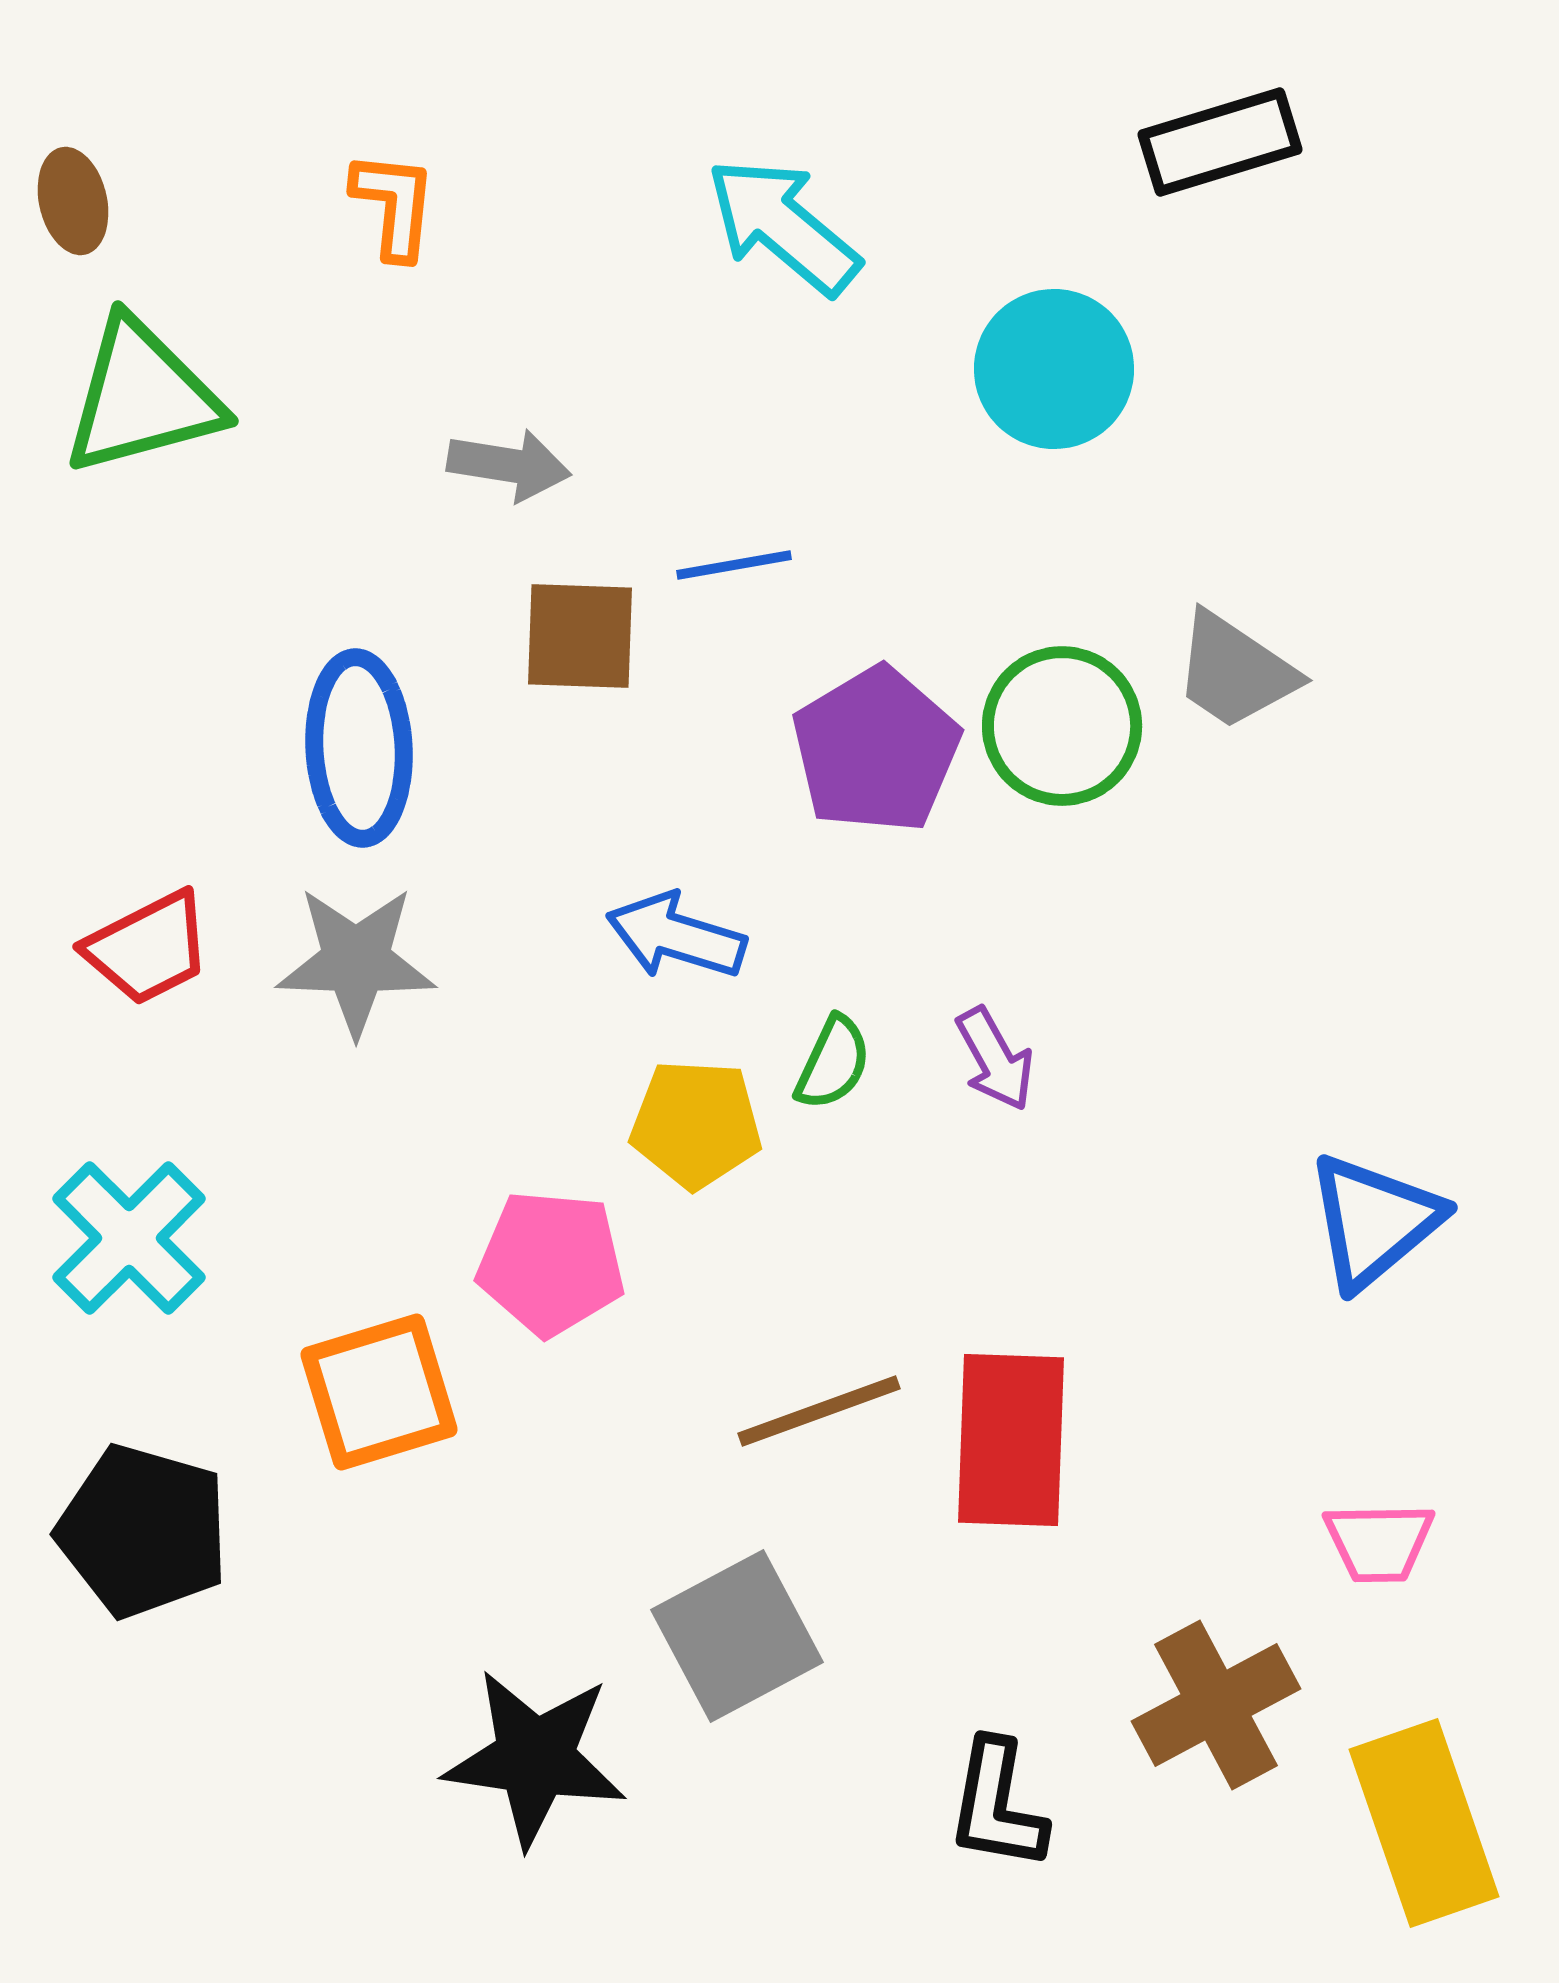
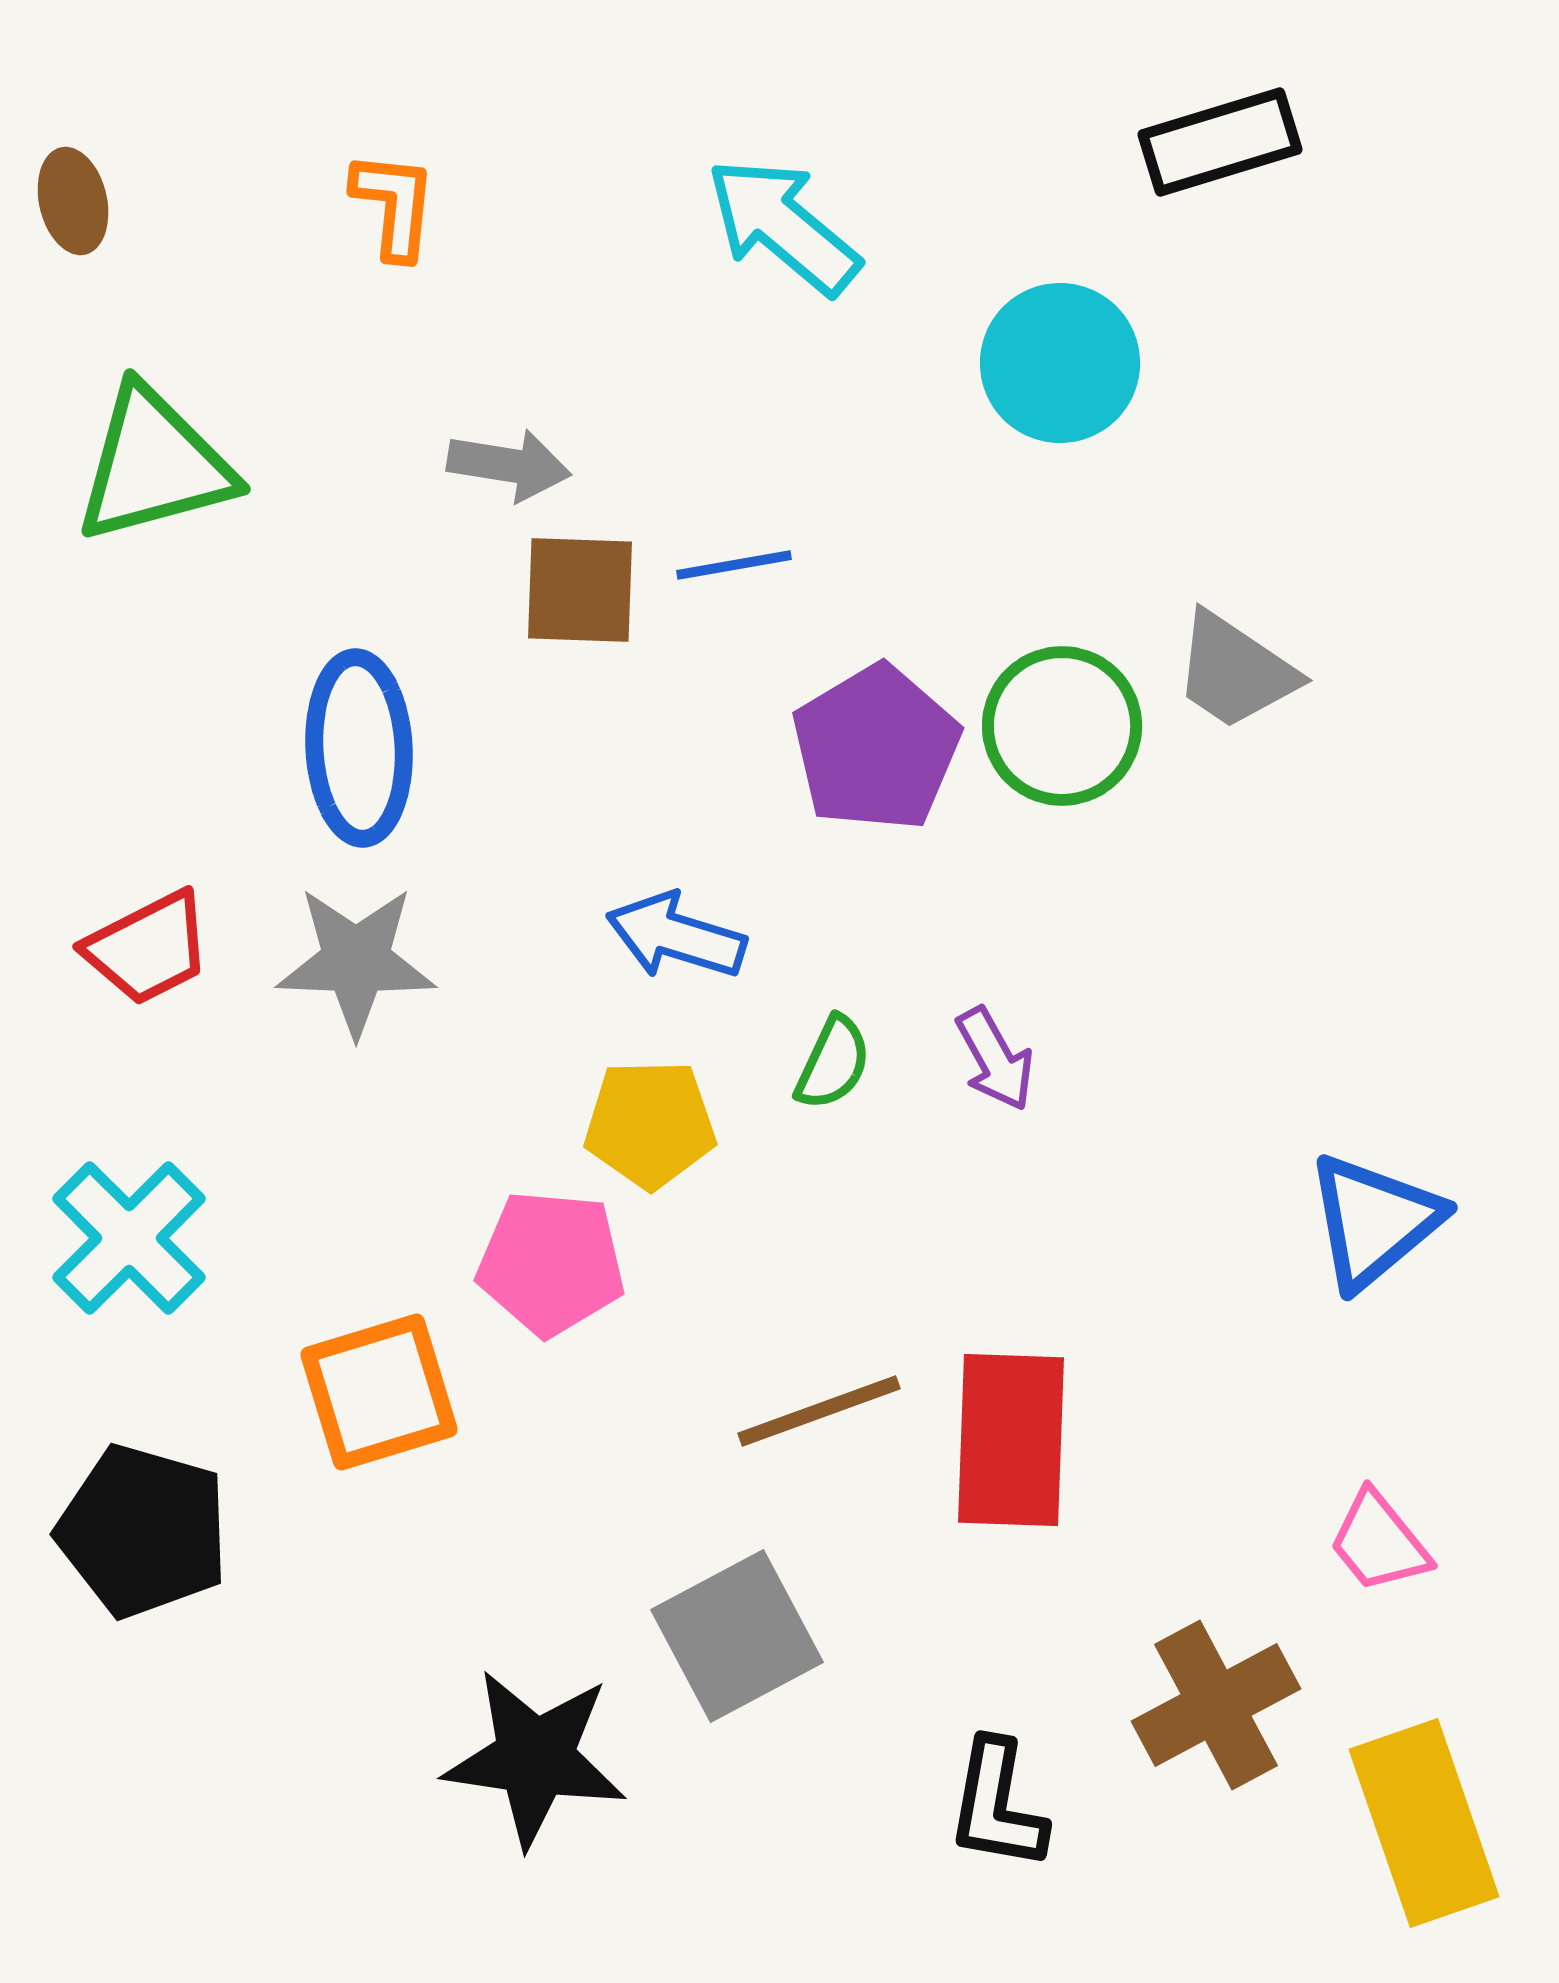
cyan circle: moved 6 px right, 6 px up
green triangle: moved 12 px right, 68 px down
brown square: moved 46 px up
purple pentagon: moved 2 px up
yellow pentagon: moved 46 px left; rotated 4 degrees counterclockwise
pink trapezoid: rotated 52 degrees clockwise
